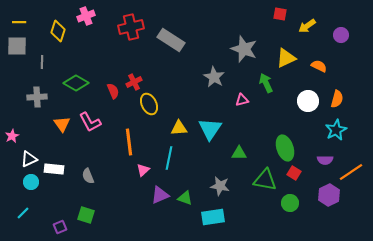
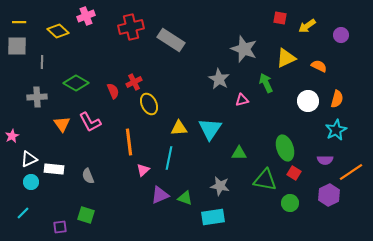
red square at (280, 14): moved 4 px down
yellow diamond at (58, 31): rotated 65 degrees counterclockwise
gray star at (214, 77): moved 5 px right, 2 px down
purple square at (60, 227): rotated 16 degrees clockwise
